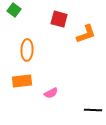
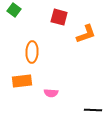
red square: moved 2 px up
orange ellipse: moved 5 px right, 2 px down
pink semicircle: rotated 32 degrees clockwise
